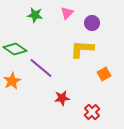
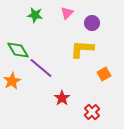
green diamond: moved 3 px right, 1 px down; rotated 25 degrees clockwise
red star: rotated 28 degrees counterclockwise
